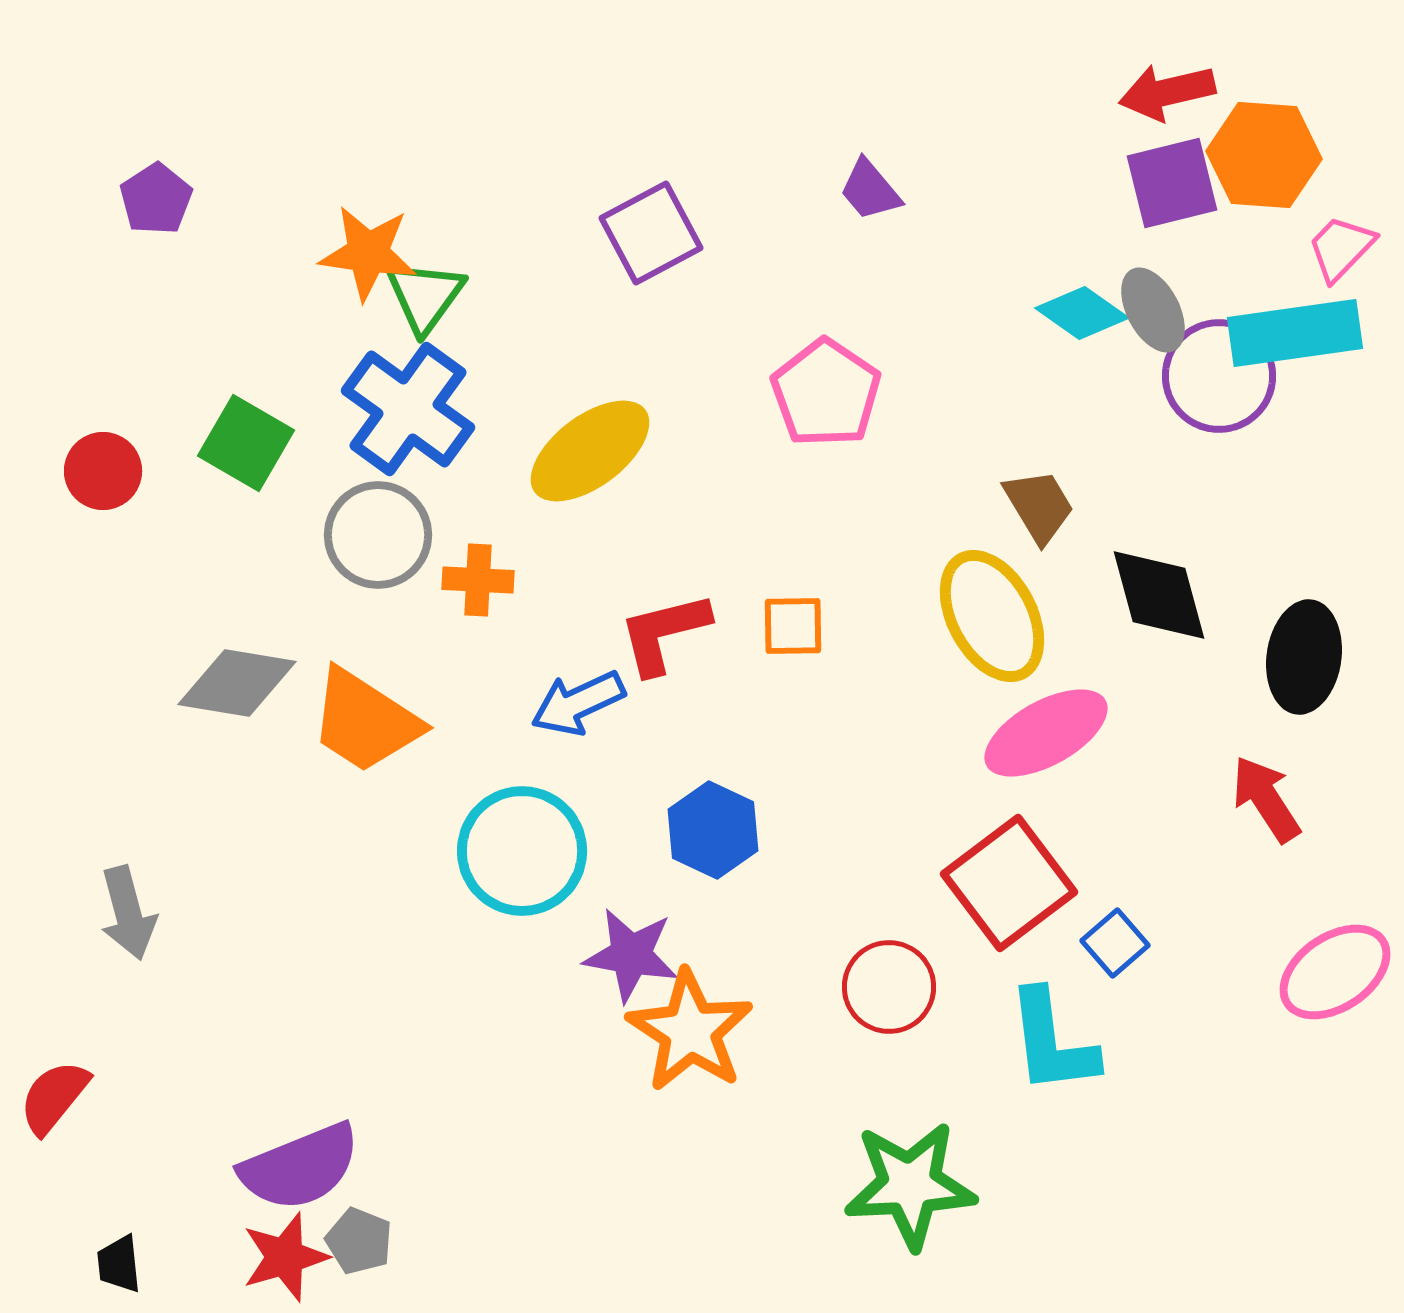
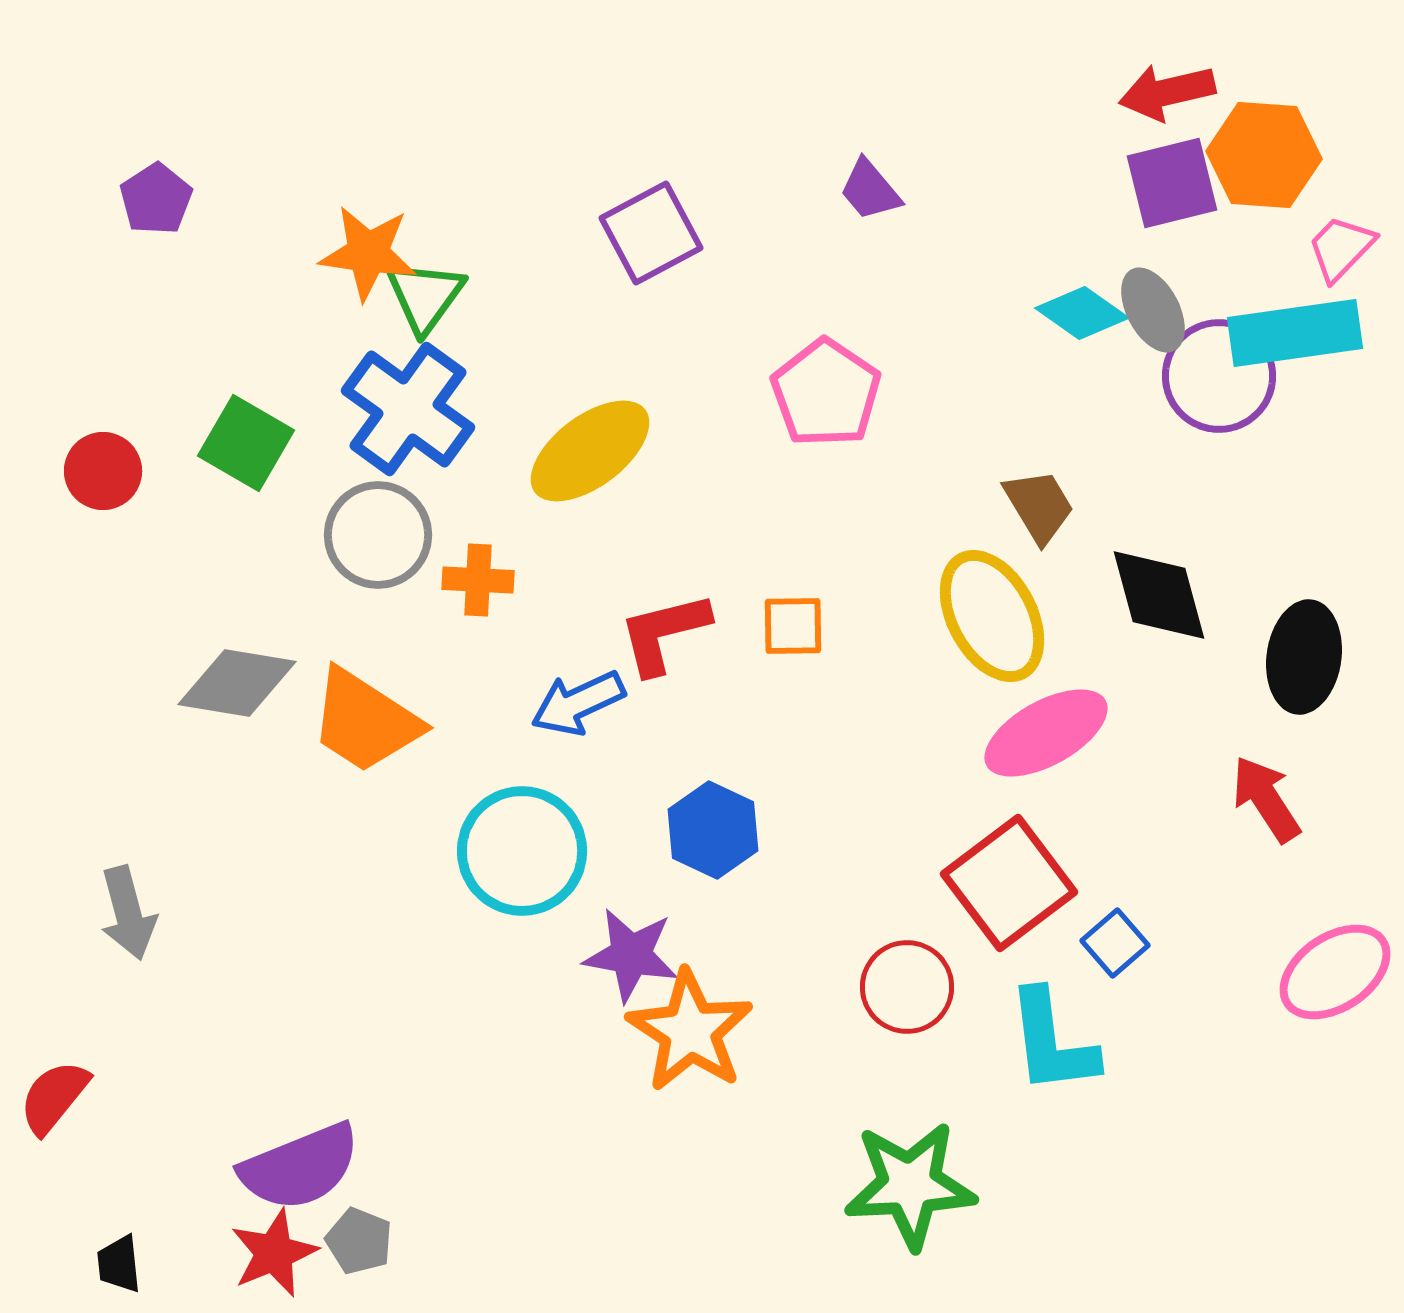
red circle at (889, 987): moved 18 px right
red star at (285, 1257): moved 11 px left, 4 px up; rotated 6 degrees counterclockwise
